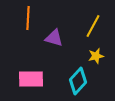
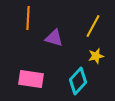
pink rectangle: rotated 10 degrees clockwise
